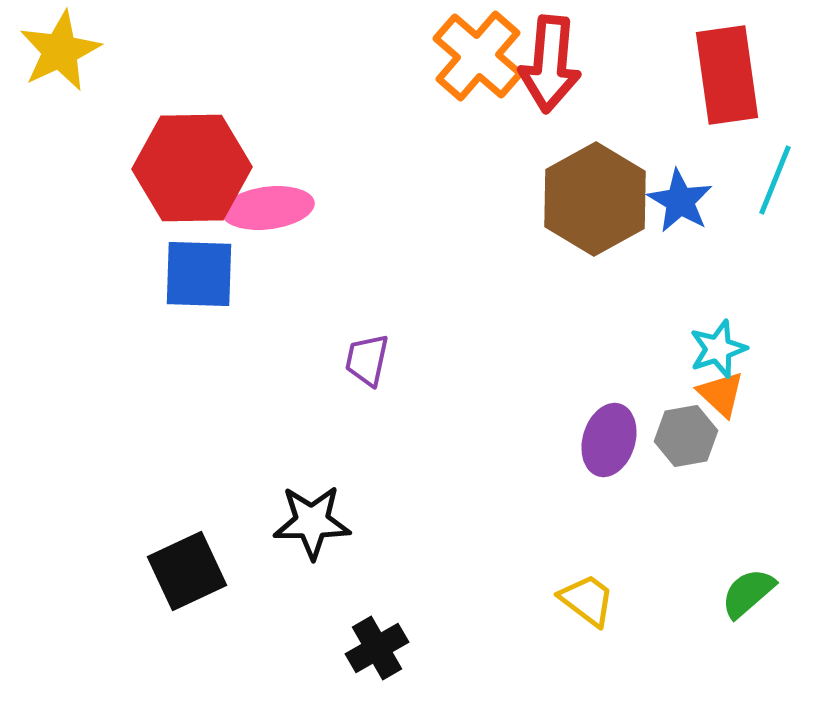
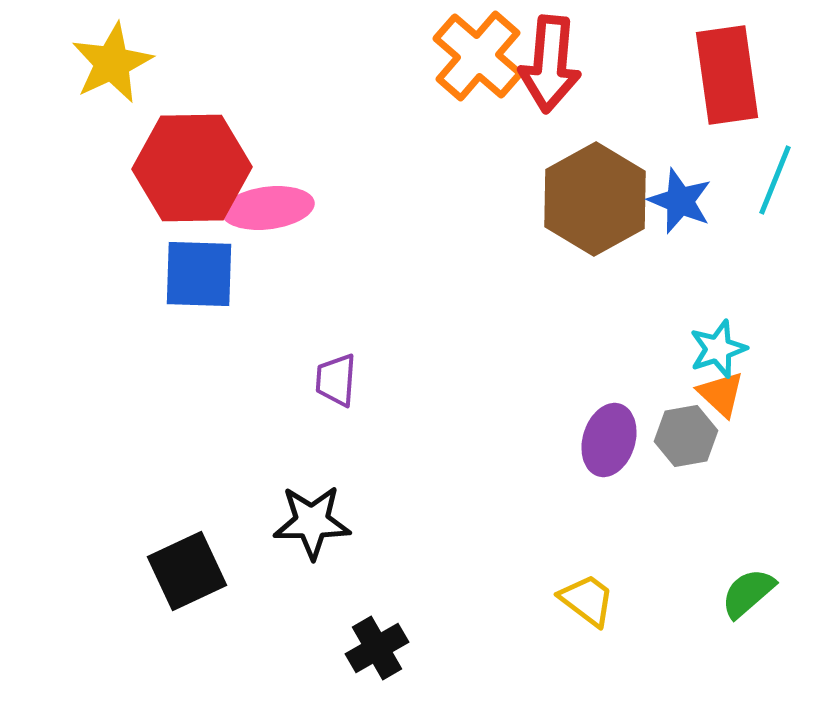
yellow star: moved 52 px right, 12 px down
blue star: rotated 8 degrees counterclockwise
purple trapezoid: moved 31 px left, 20 px down; rotated 8 degrees counterclockwise
